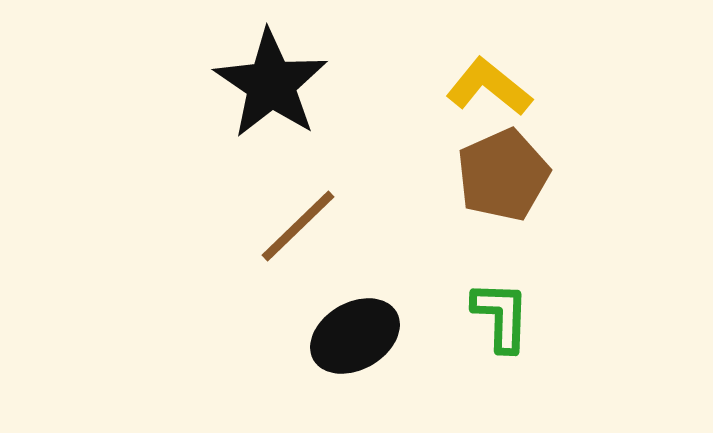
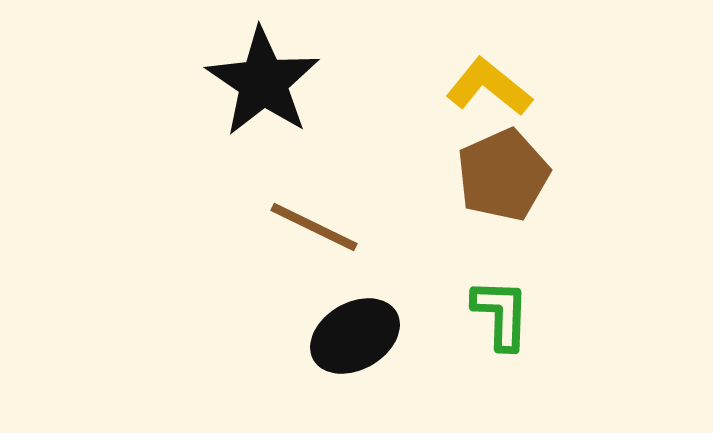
black star: moved 8 px left, 2 px up
brown line: moved 16 px right, 1 px down; rotated 70 degrees clockwise
green L-shape: moved 2 px up
